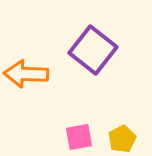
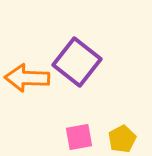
purple square: moved 16 px left, 12 px down
orange arrow: moved 1 px right, 4 px down
